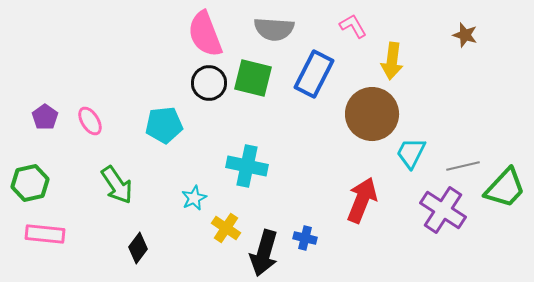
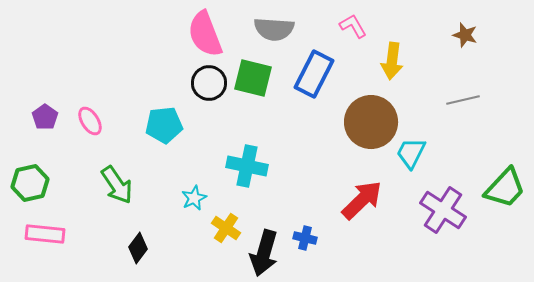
brown circle: moved 1 px left, 8 px down
gray line: moved 66 px up
red arrow: rotated 24 degrees clockwise
